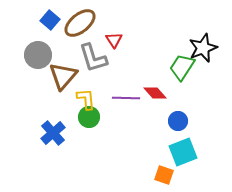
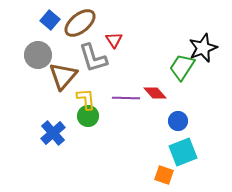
green circle: moved 1 px left, 1 px up
